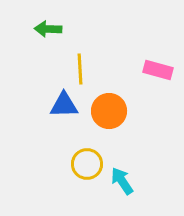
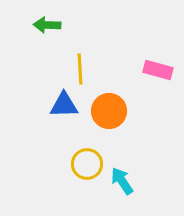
green arrow: moved 1 px left, 4 px up
